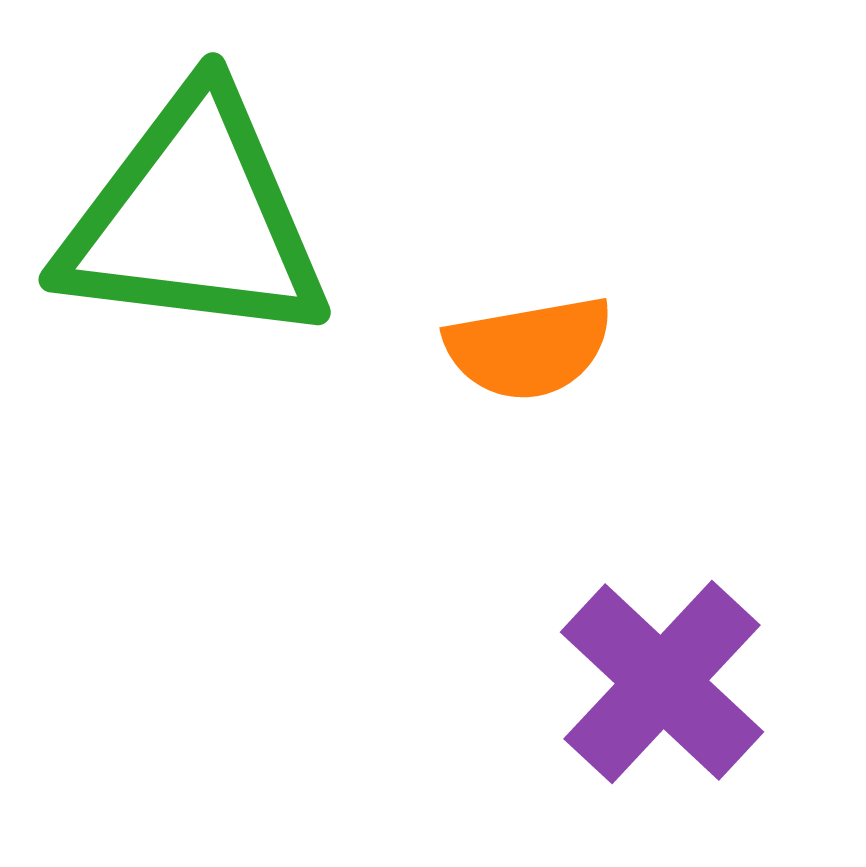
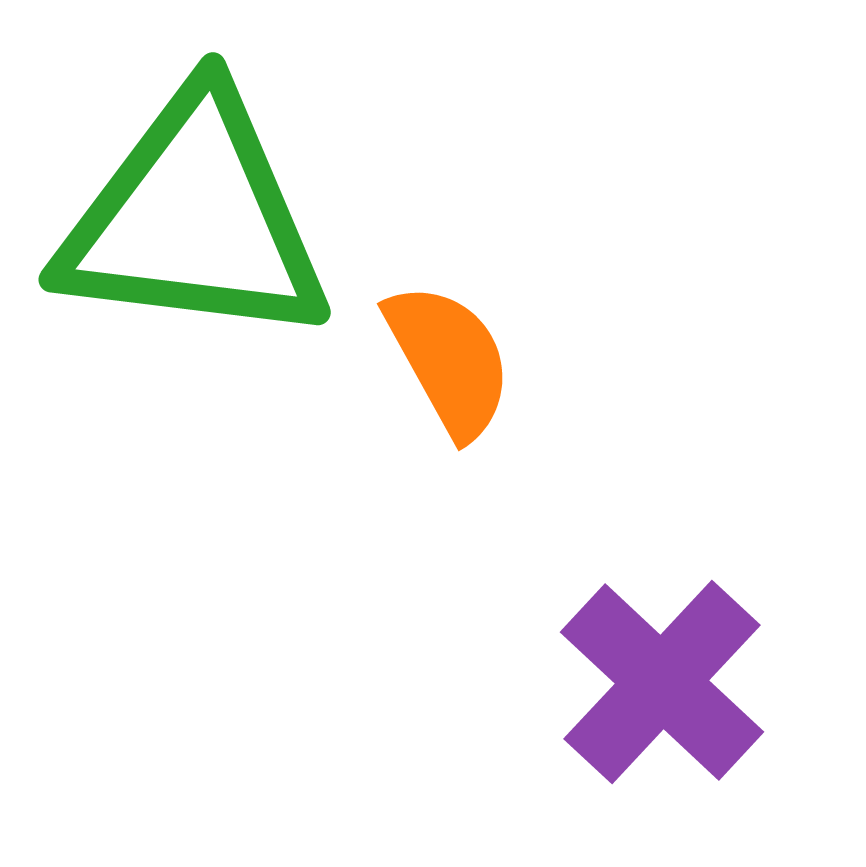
orange semicircle: moved 80 px left, 12 px down; rotated 109 degrees counterclockwise
